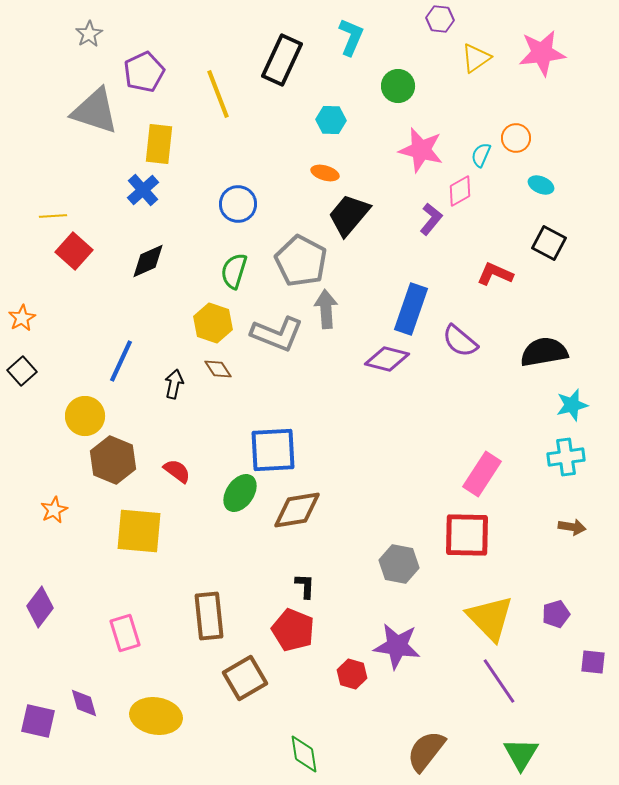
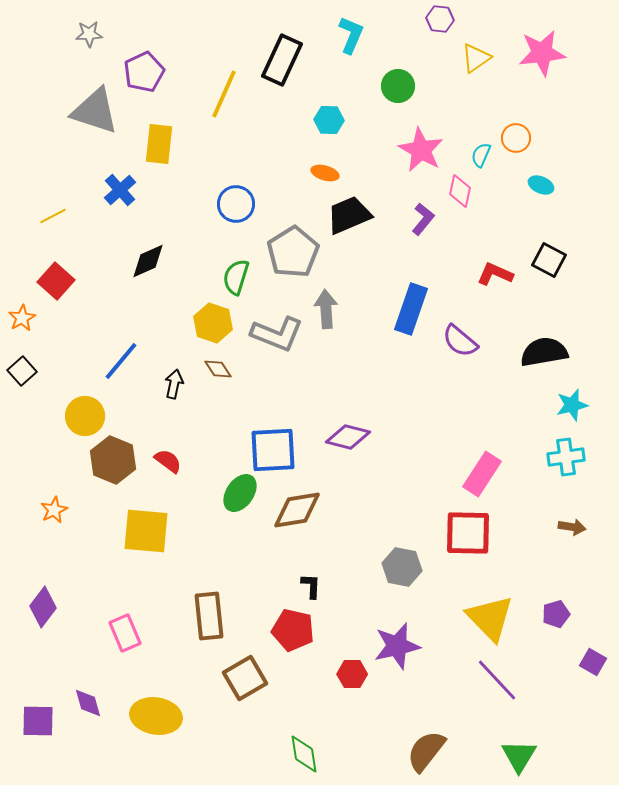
gray star at (89, 34): rotated 28 degrees clockwise
cyan L-shape at (351, 37): moved 2 px up
yellow line at (218, 94): moved 6 px right; rotated 45 degrees clockwise
cyan hexagon at (331, 120): moved 2 px left
pink star at (421, 150): rotated 15 degrees clockwise
blue cross at (143, 190): moved 23 px left
pink diamond at (460, 191): rotated 48 degrees counterclockwise
blue circle at (238, 204): moved 2 px left
black trapezoid at (349, 215): rotated 27 degrees clockwise
yellow line at (53, 216): rotated 24 degrees counterclockwise
purple L-shape at (431, 219): moved 8 px left
black square at (549, 243): moved 17 px down
red square at (74, 251): moved 18 px left, 30 px down
gray pentagon at (301, 261): moved 8 px left, 9 px up; rotated 12 degrees clockwise
green semicircle at (234, 271): moved 2 px right, 6 px down
purple diamond at (387, 359): moved 39 px left, 78 px down
blue line at (121, 361): rotated 15 degrees clockwise
red semicircle at (177, 471): moved 9 px left, 10 px up
yellow square at (139, 531): moved 7 px right
red square at (467, 535): moved 1 px right, 2 px up
gray hexagon at (399, 564): moved 3 px right, 3 px down
black L-shape at (305, 586): moved 6 px right
purple diamond at (40, 607): moved 3 px right
red pentagon at (293, 630): rotated 9 degrees counterclockwise
pink rectangle at (125, 633): rotated 6 degrees counterclockwise
purple star at (397, 646): rotated 21 degrees counterclockwise
purple square at (593, 662): rotated 24 degrees clockwise
red hexagon at (352, 674): rotated 16 degrees counterclockwise
purple line at (499, 681): moved 2 px left, 1 px up; rotated 9 degrees counterclockwise
purple diamond at (84, 703): moved 4 px right
purple square at (38, 721): rotated 12 degrees counterclockwise
green triangle at (521, 754): moved 2 px left, 2 px down
